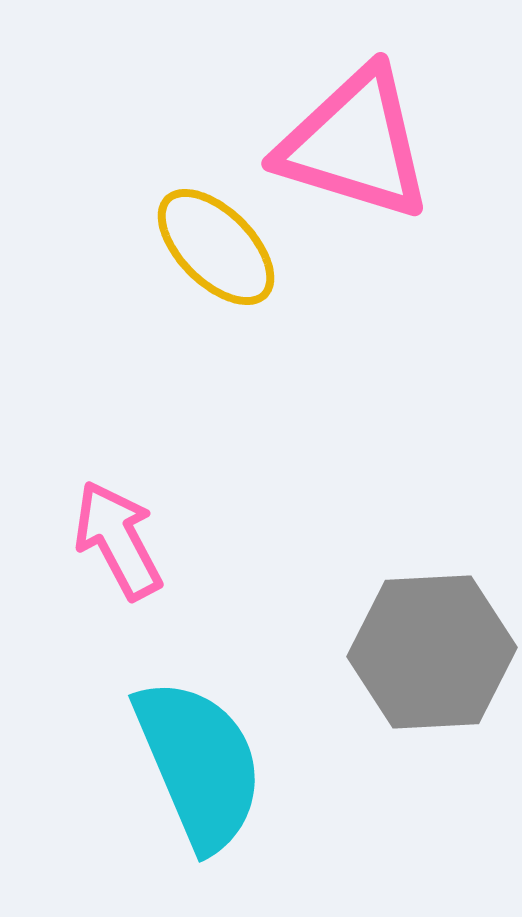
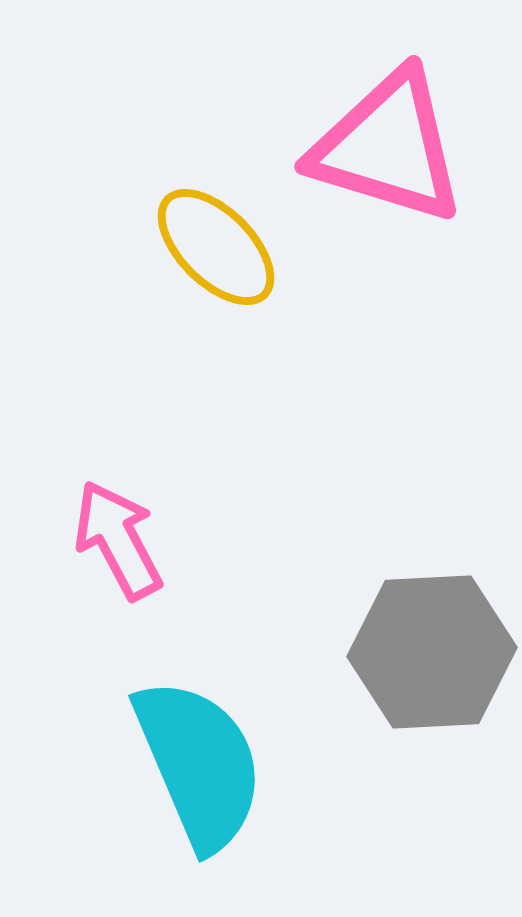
pink triangle: moved 33 px right, 3 px down
